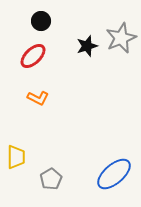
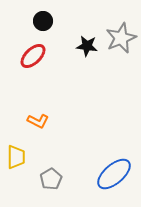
black circle: moved 2 px right
black star: rotated 25 degrees clockwise
orange L-shape: moved 23 px down
